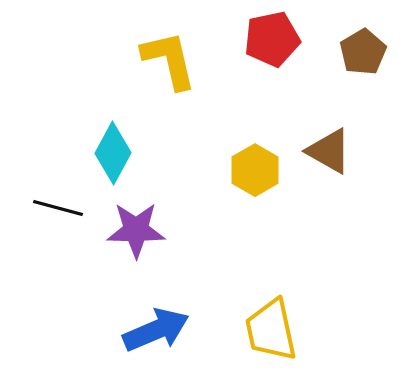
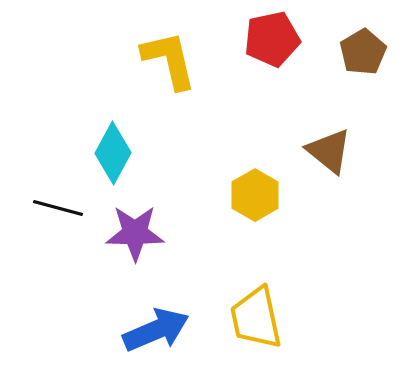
brown triangle: rotated 9 degrees clockwise
yellow hexagon: moved 25 px down
purple star: moved 1 px left, 3 px down
yellow trapezoid: moved 15 px left, 12 px up
